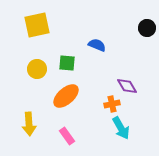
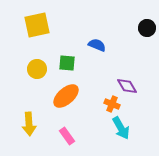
orange cross: rotated 35 degrees clockwise
